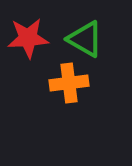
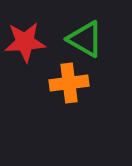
red star: moved 3 px left, 4 px down
